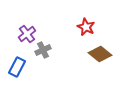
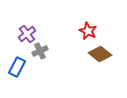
red star: moved 2 px right, 4 px down
gray cross: moved 3 px left, 1 px down
